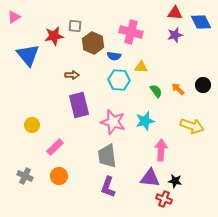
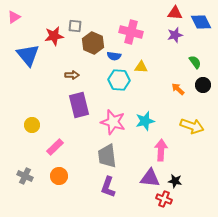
green semicircle: moved 39 px right, 29 px up
